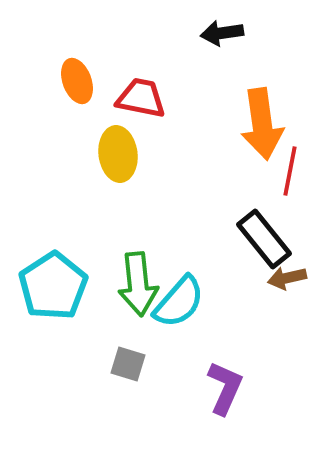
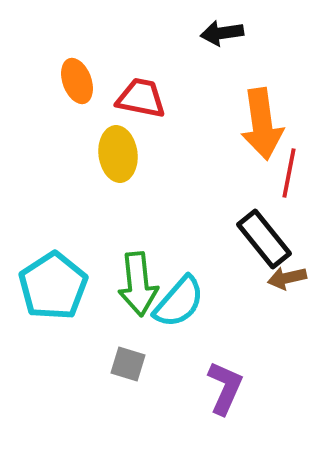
red line: moved 1 px left, 2 px down
